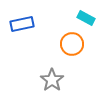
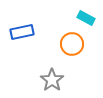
blue rectangle: moved 8 px down
